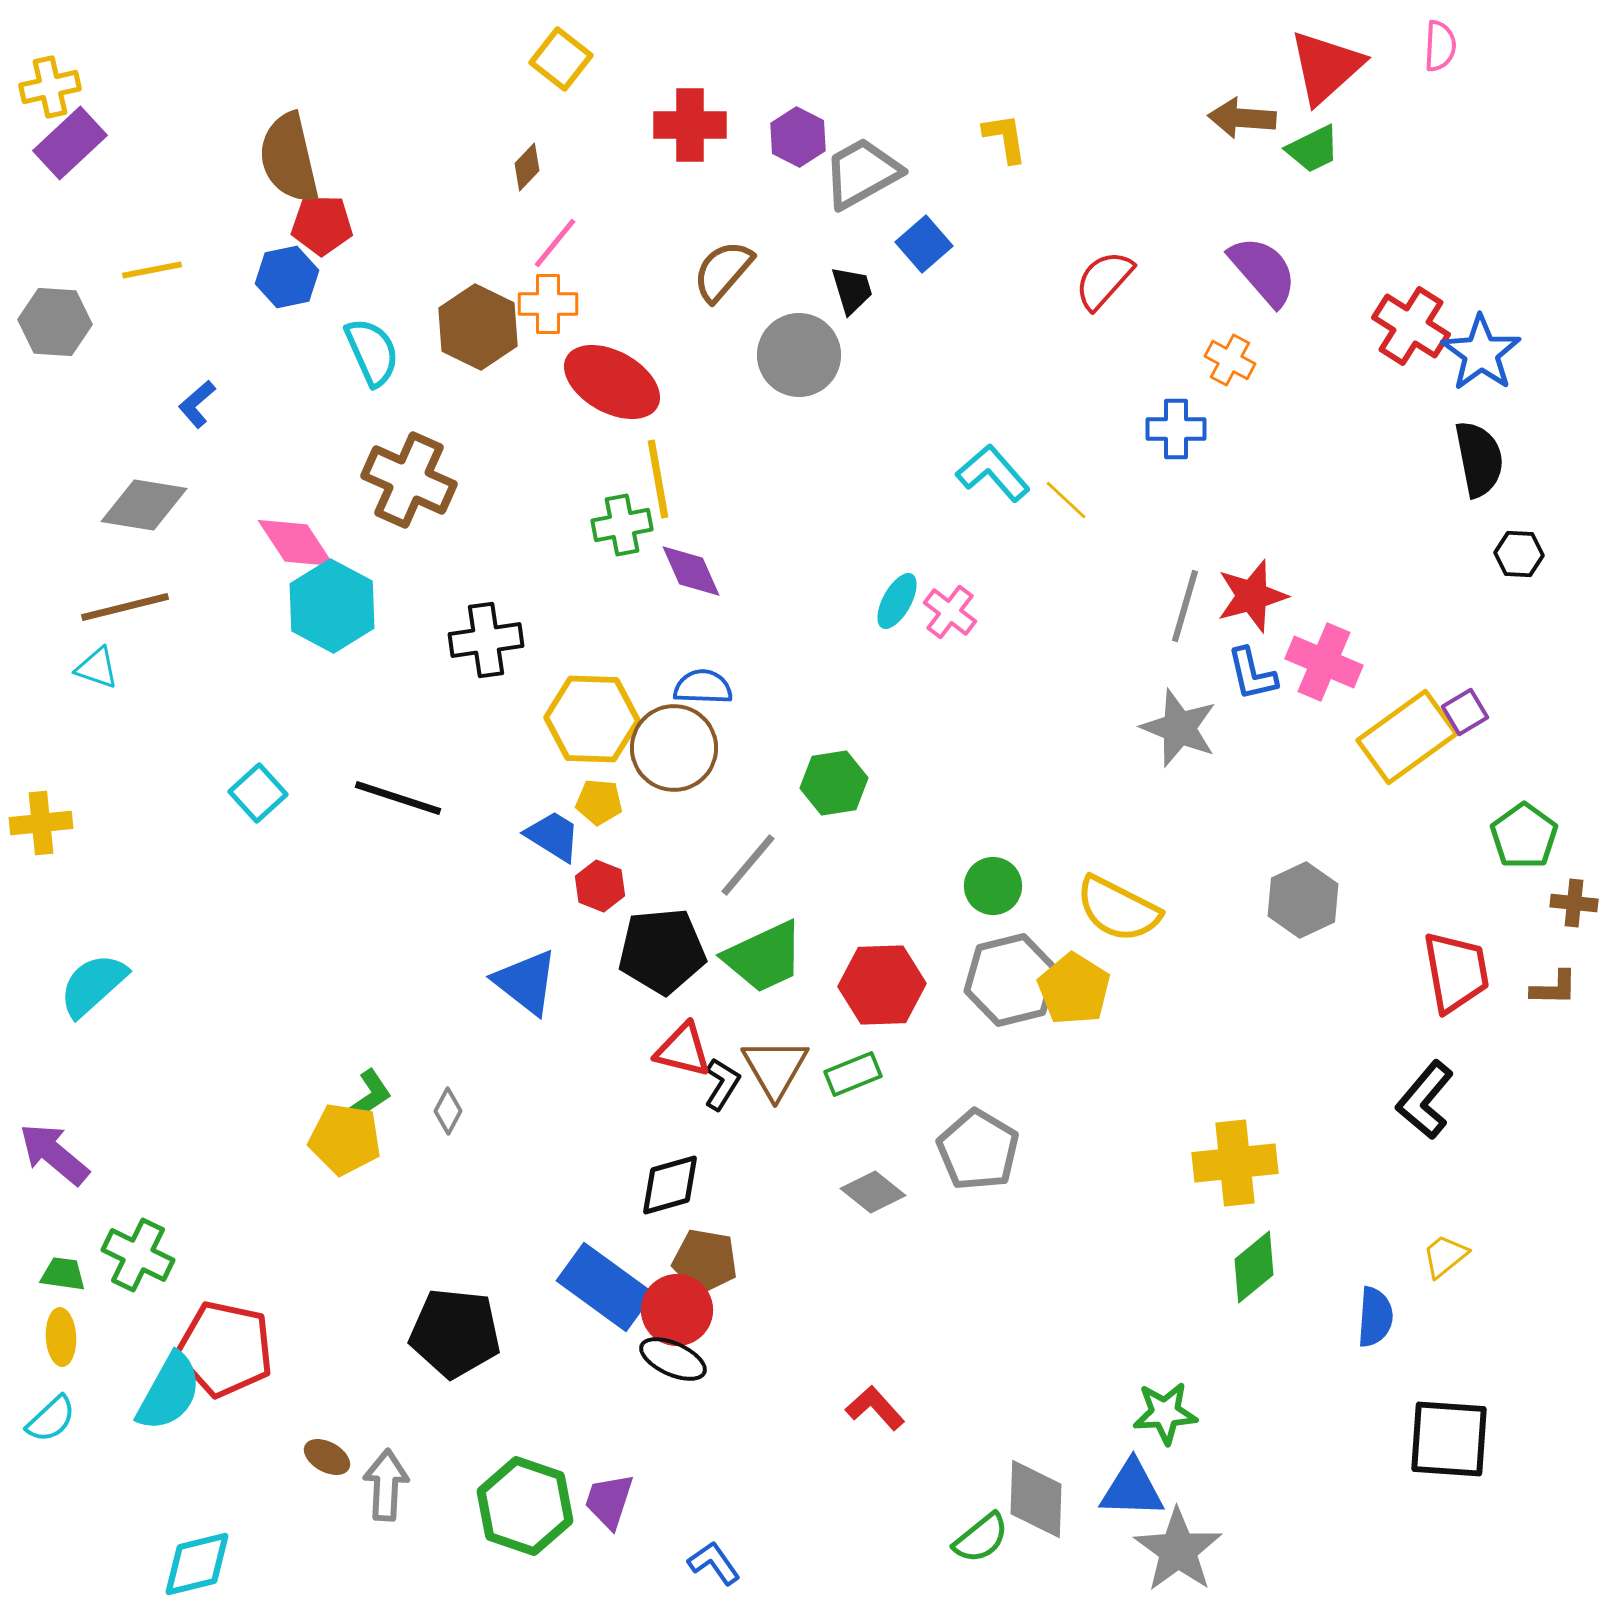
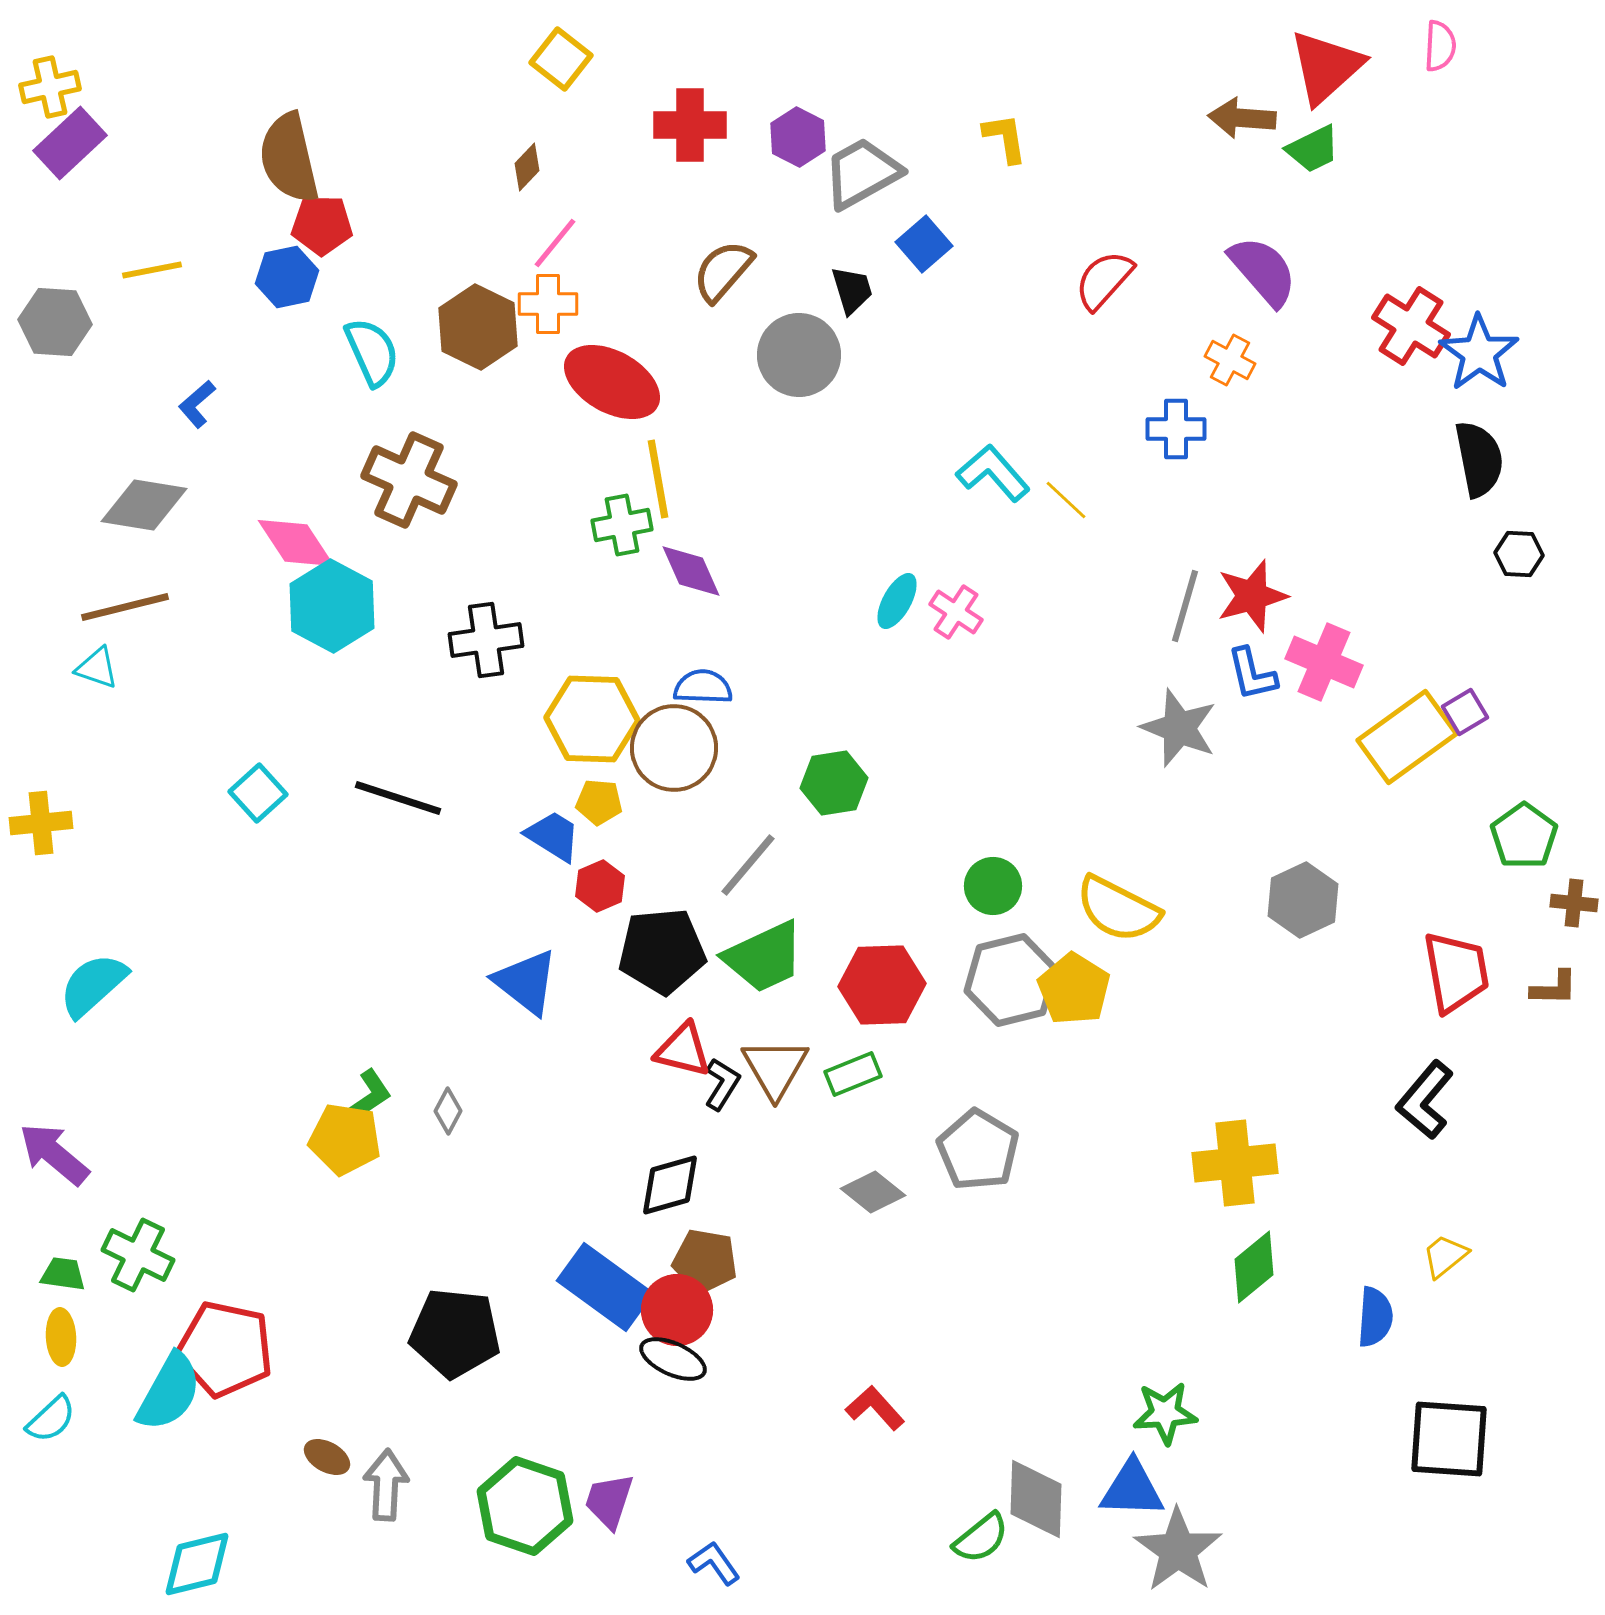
blue star at (1481, 353): moved 2 px left
pink cross at (950, 612): moved 6 px right; rotated 4 degrees counterclockwise
red hexagon at (600, 886): rotated 15 degrees clockwise
